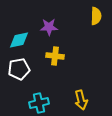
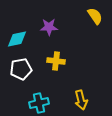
yellow semicircle: moved 1 px left; rotated 36 degrees counterclockwise
cyan diamond: moved 2 px left, 1 px up
yellow cross: moved 1 px right, 5 px down
white pentagon: moved 2 px right
